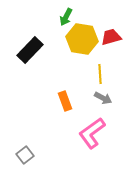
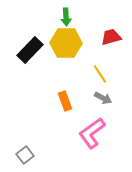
green arrow: rotated 30 degrees counterclockwise
yellow hexagon: moved 16 px left, 4 px down; rotated 8 degrees counterclockwise
yellow line: rotated 30 degrees counterclockwise
